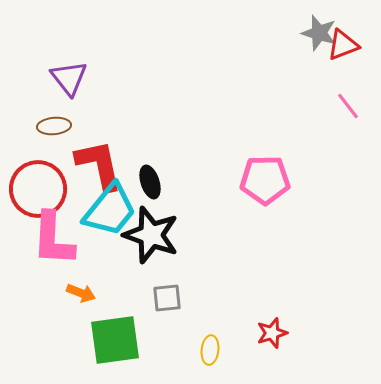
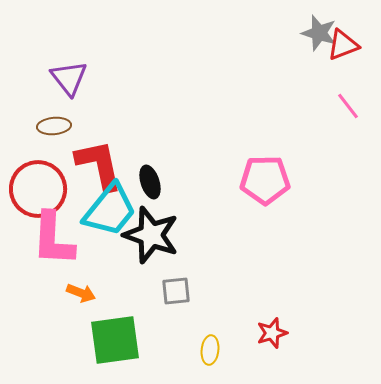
gray square: moved 9 px right, 7 px up
